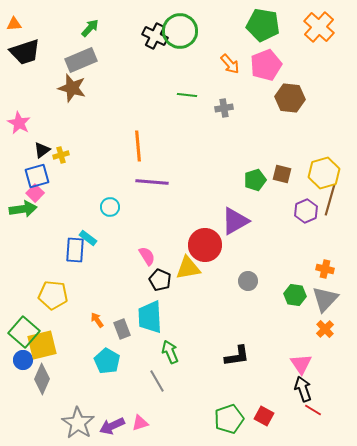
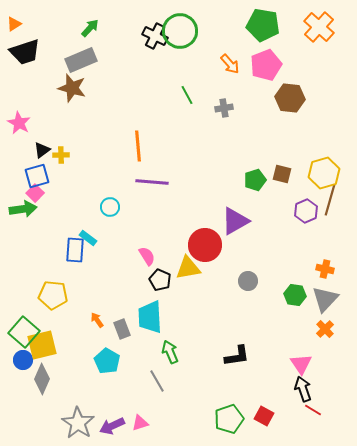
orange triangle at (14, 24): rotated 28 degrees counterclockwise
green line at (187, 95): rotated 54 degrees clockwise
yellow cross at (61, 155): rotated 14 degrees clockwise
